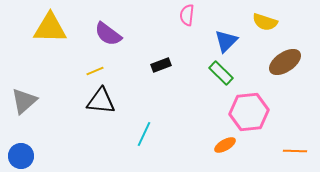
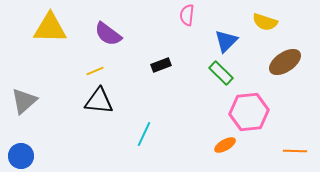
black triangle: moved 2 px left
